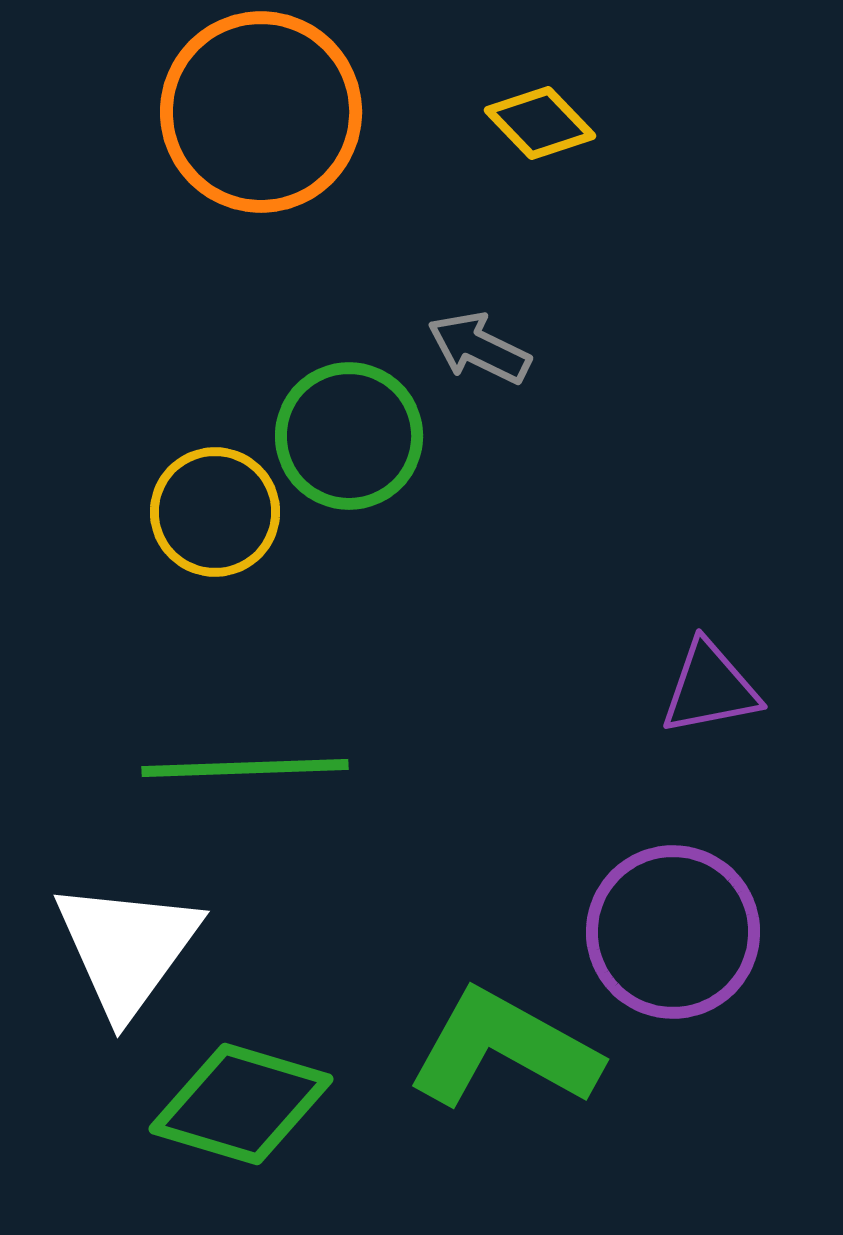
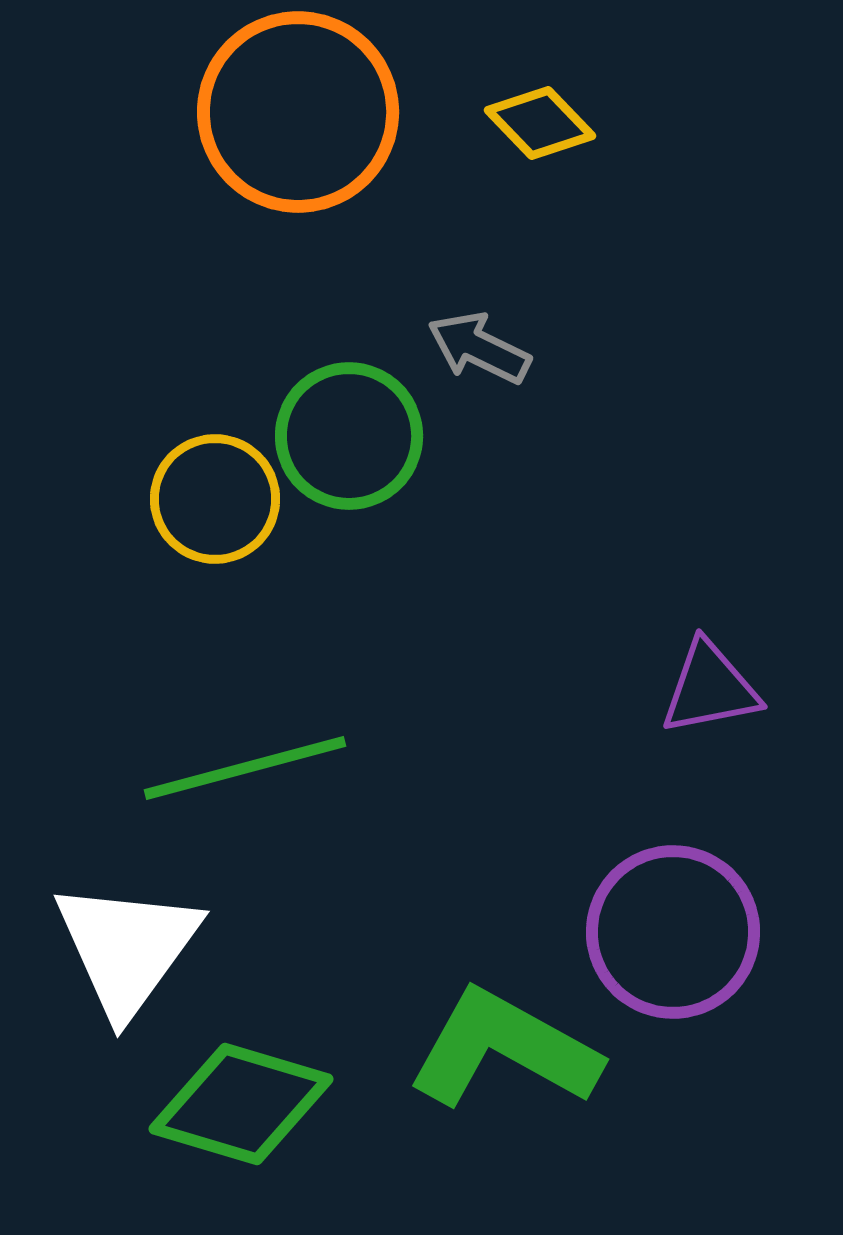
orange circle: moved 37 px right
yellow circle: moved 13 px up
green line: rotated 13 degrees counterclockwise
